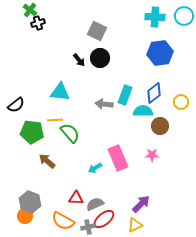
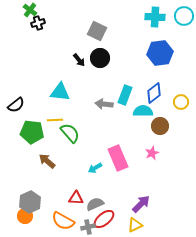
pink star: moved 2 px up; rotated 24 degrees counterclockwise
gray hexagon: rotated 15 degrees clockwise
